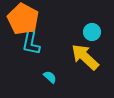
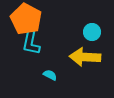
orange pentagon: moved 3 px right
yellow arrow: rotated 40 degrees counterclockwise
cyan semicircle: moved 2 px up; rotated 16 degrees counterclockwise
